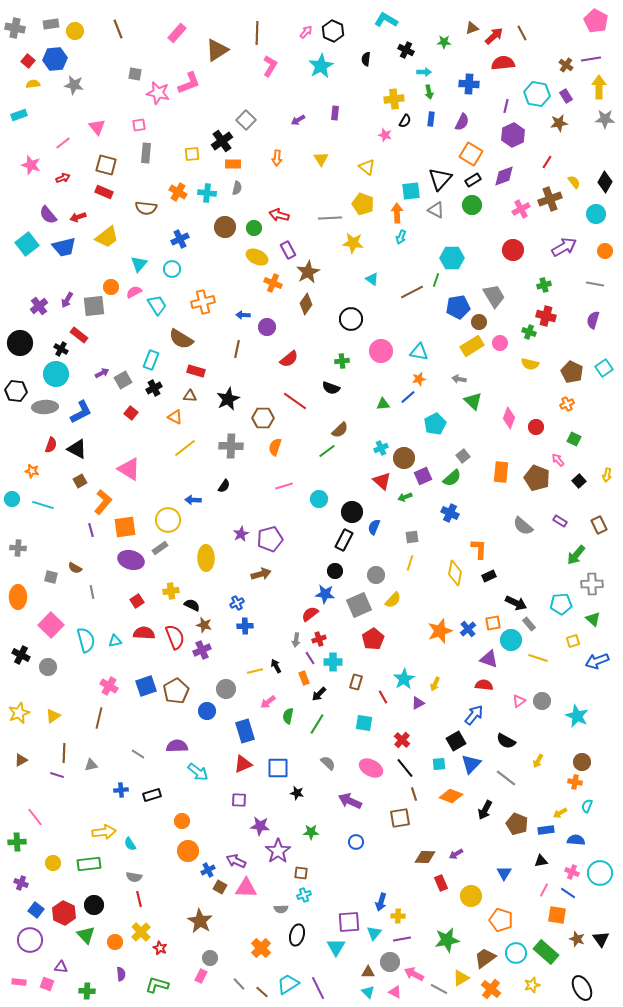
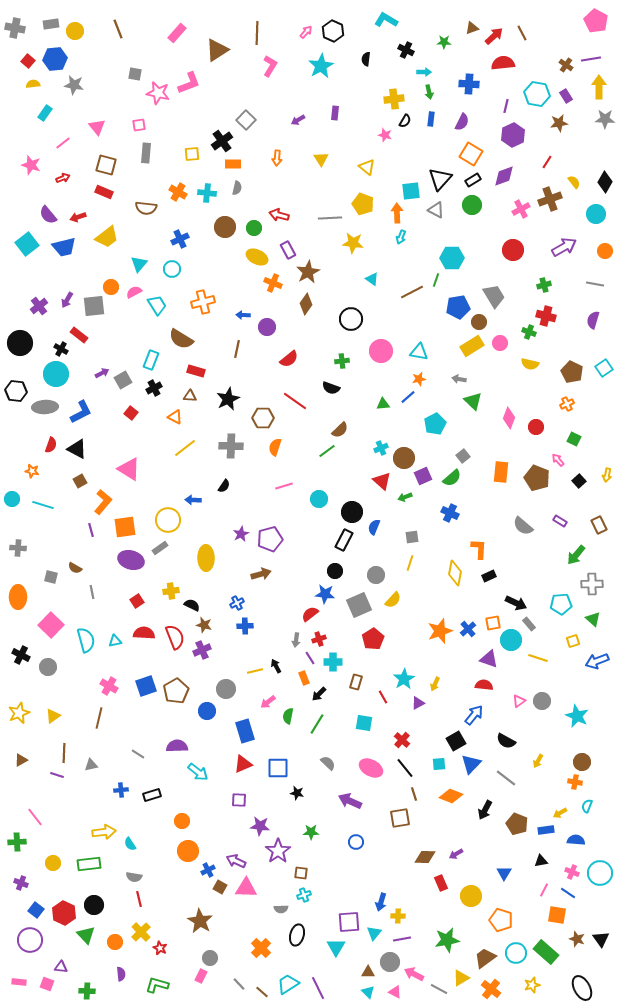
cyan rectangle at (19, 115): moved 26 px right, 2 px up; rotated 35 degrees counterclockwise
